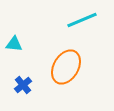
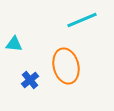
orange ellipse: moved 1 px up; rotated 44 degrees counterclockwise
blue cross: moved 7 px right, 5 px up
